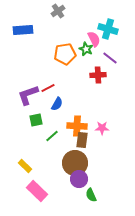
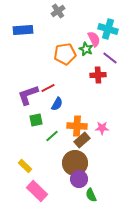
brown rectangle: rotated 42 degrees clockwise
